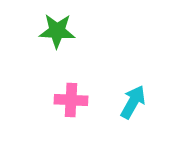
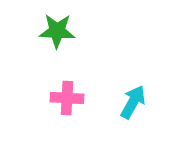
pink cross: moved 4 px left, 2 px up
